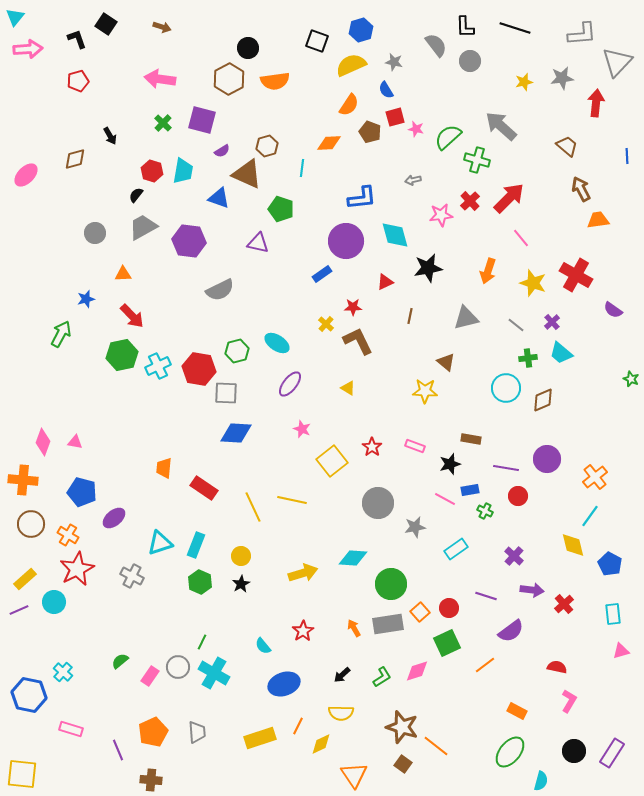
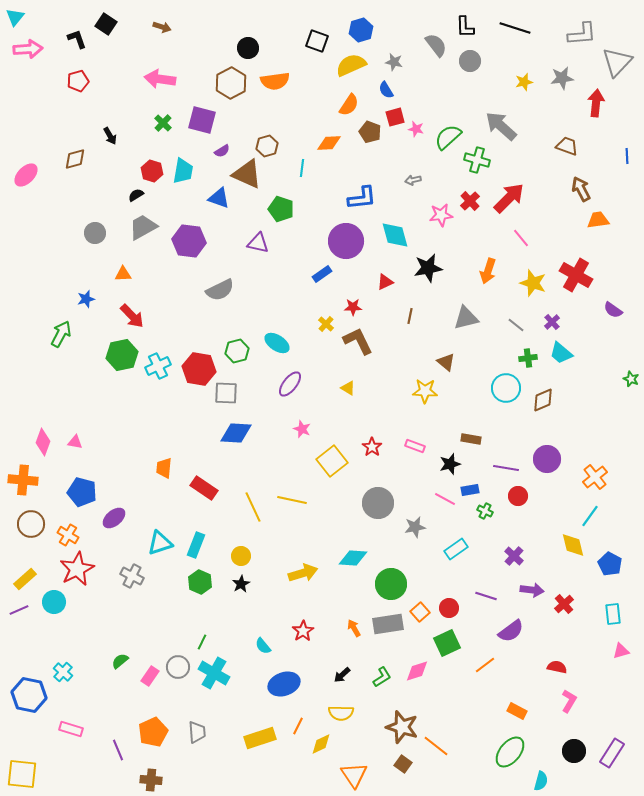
brown hexagon at (229, 79): moved 2 px right, 4 px down
brown trapezoid at (567, 146): rotated 20 degrees counterclockwise
black semicircle at (136, 195): rotated 21 degrees clockwise
